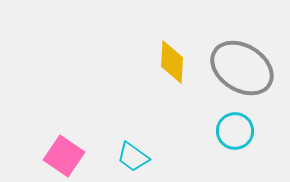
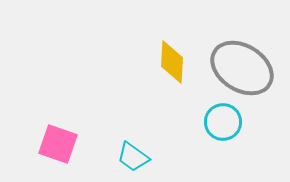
cyan circle: moved 12 px left, 9 px up
pink square: moved 6 px left, 12 px up; rotated 15 degrees counterclockwise
